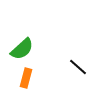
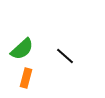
black line: moved 13 px left, 11 px up
